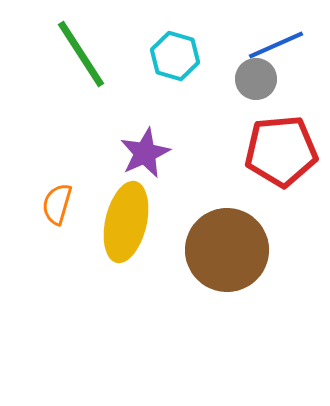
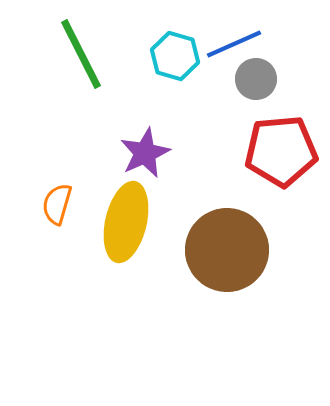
blue line: moved 42 px left, 1 px up
green line: rotated 6 degrees clockwise
